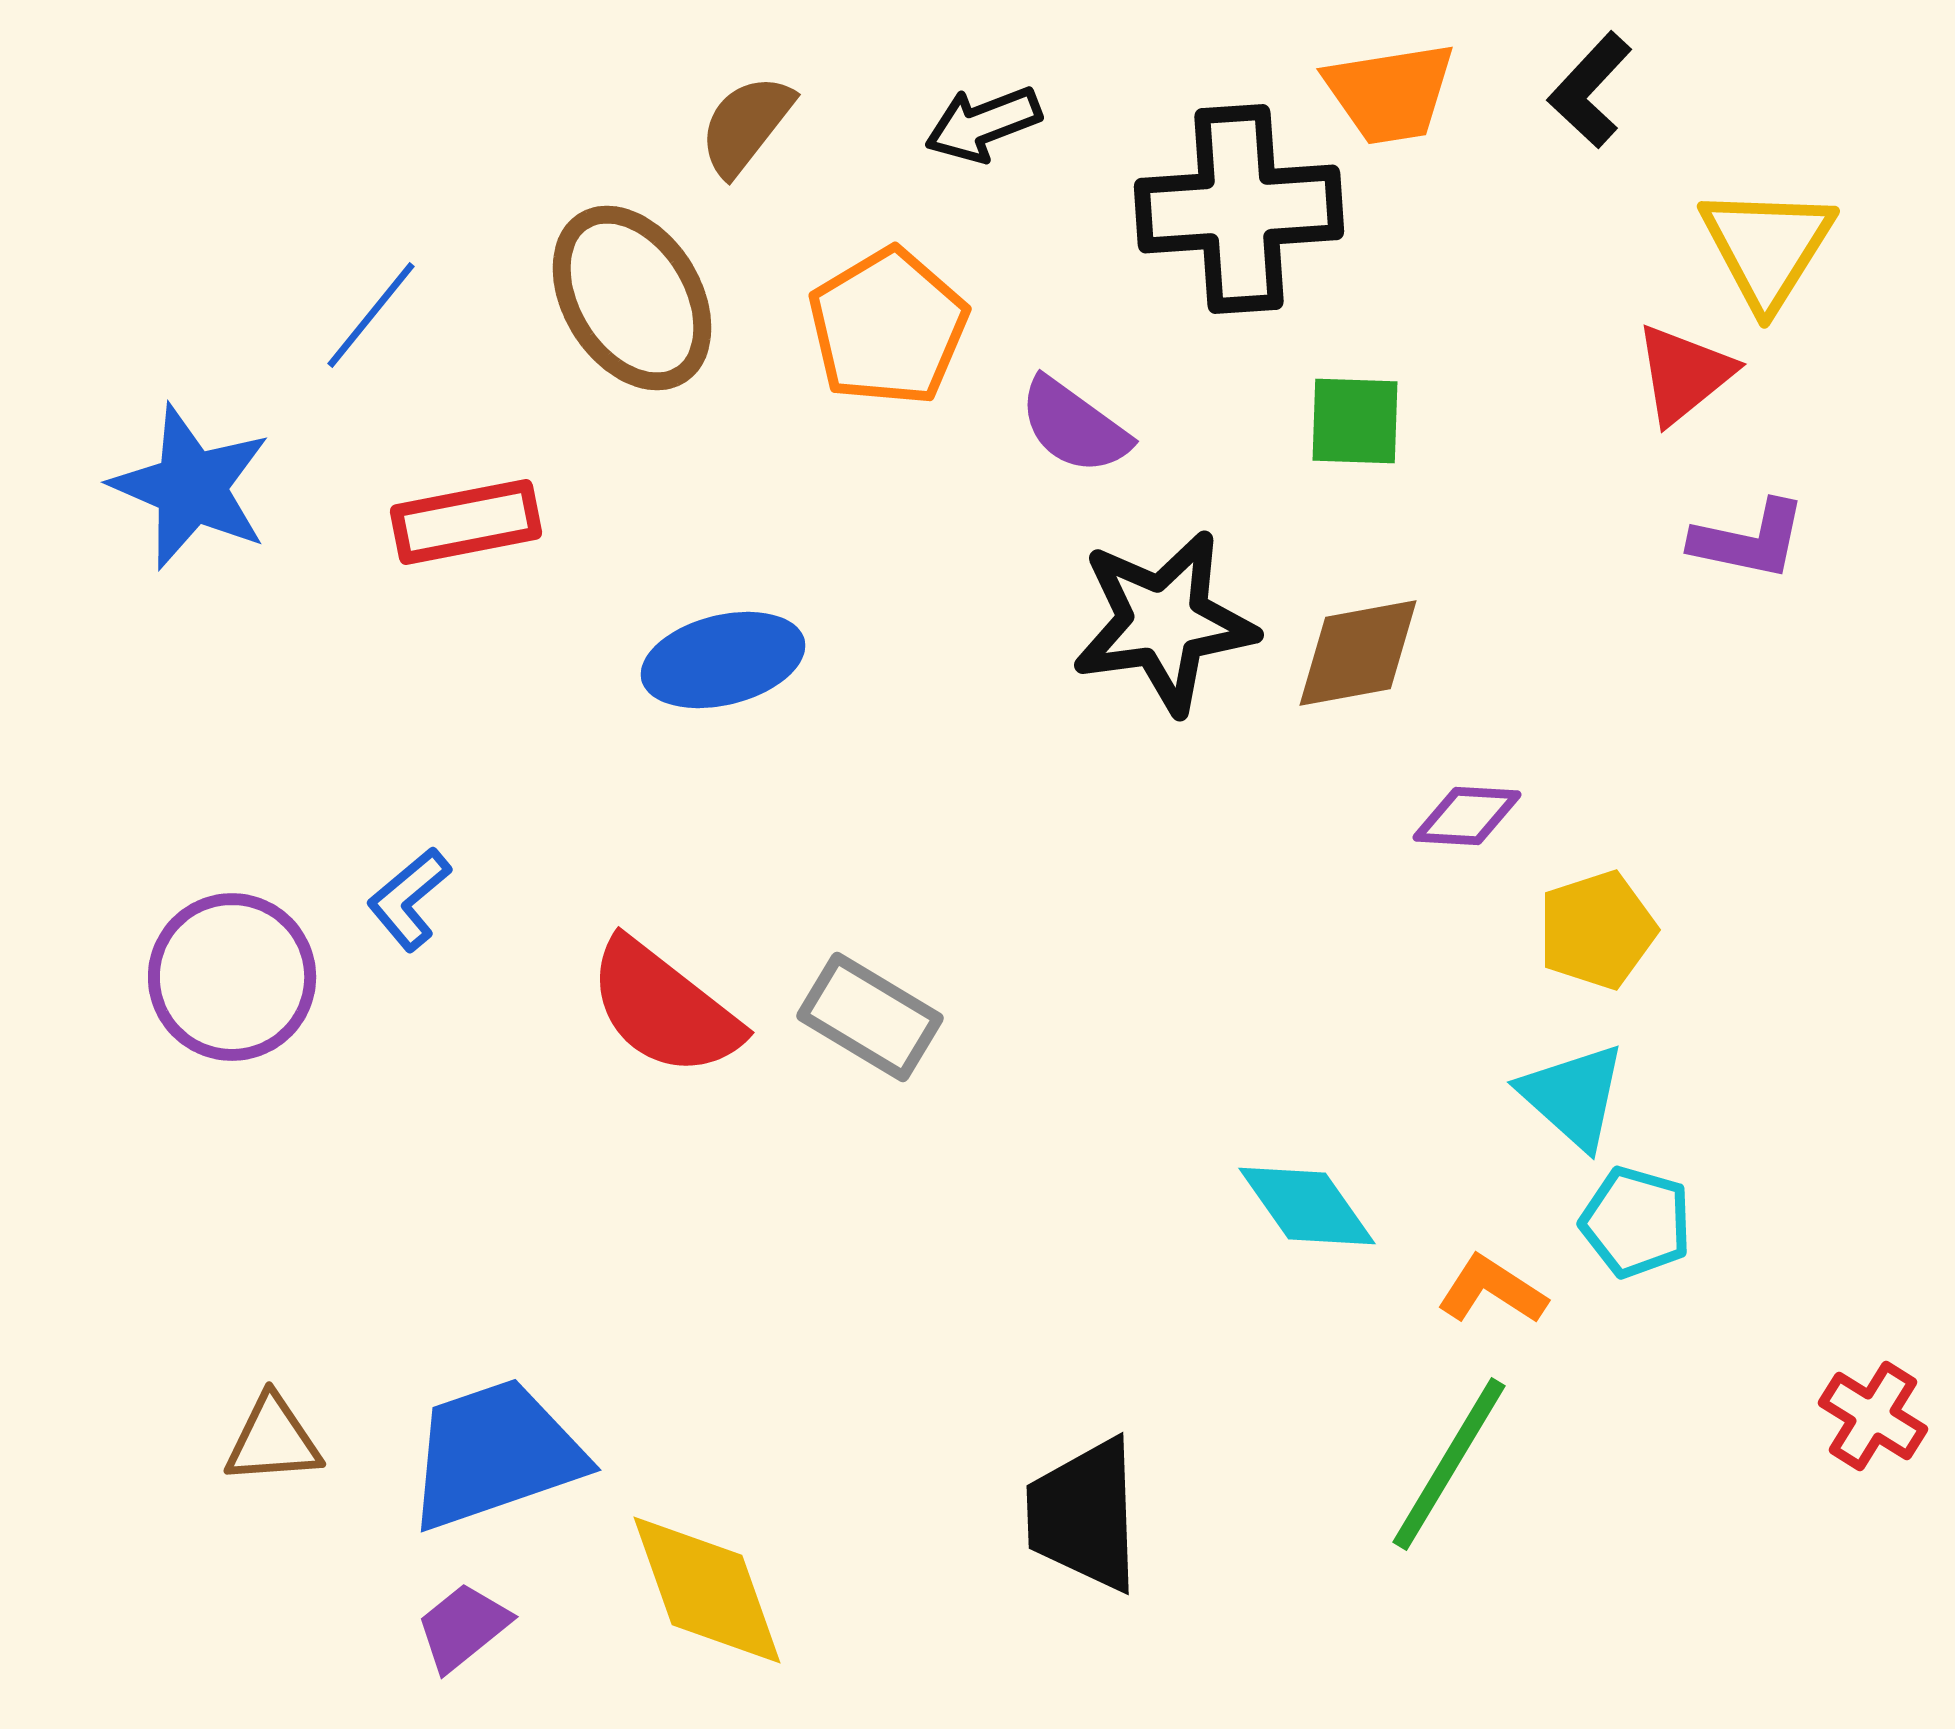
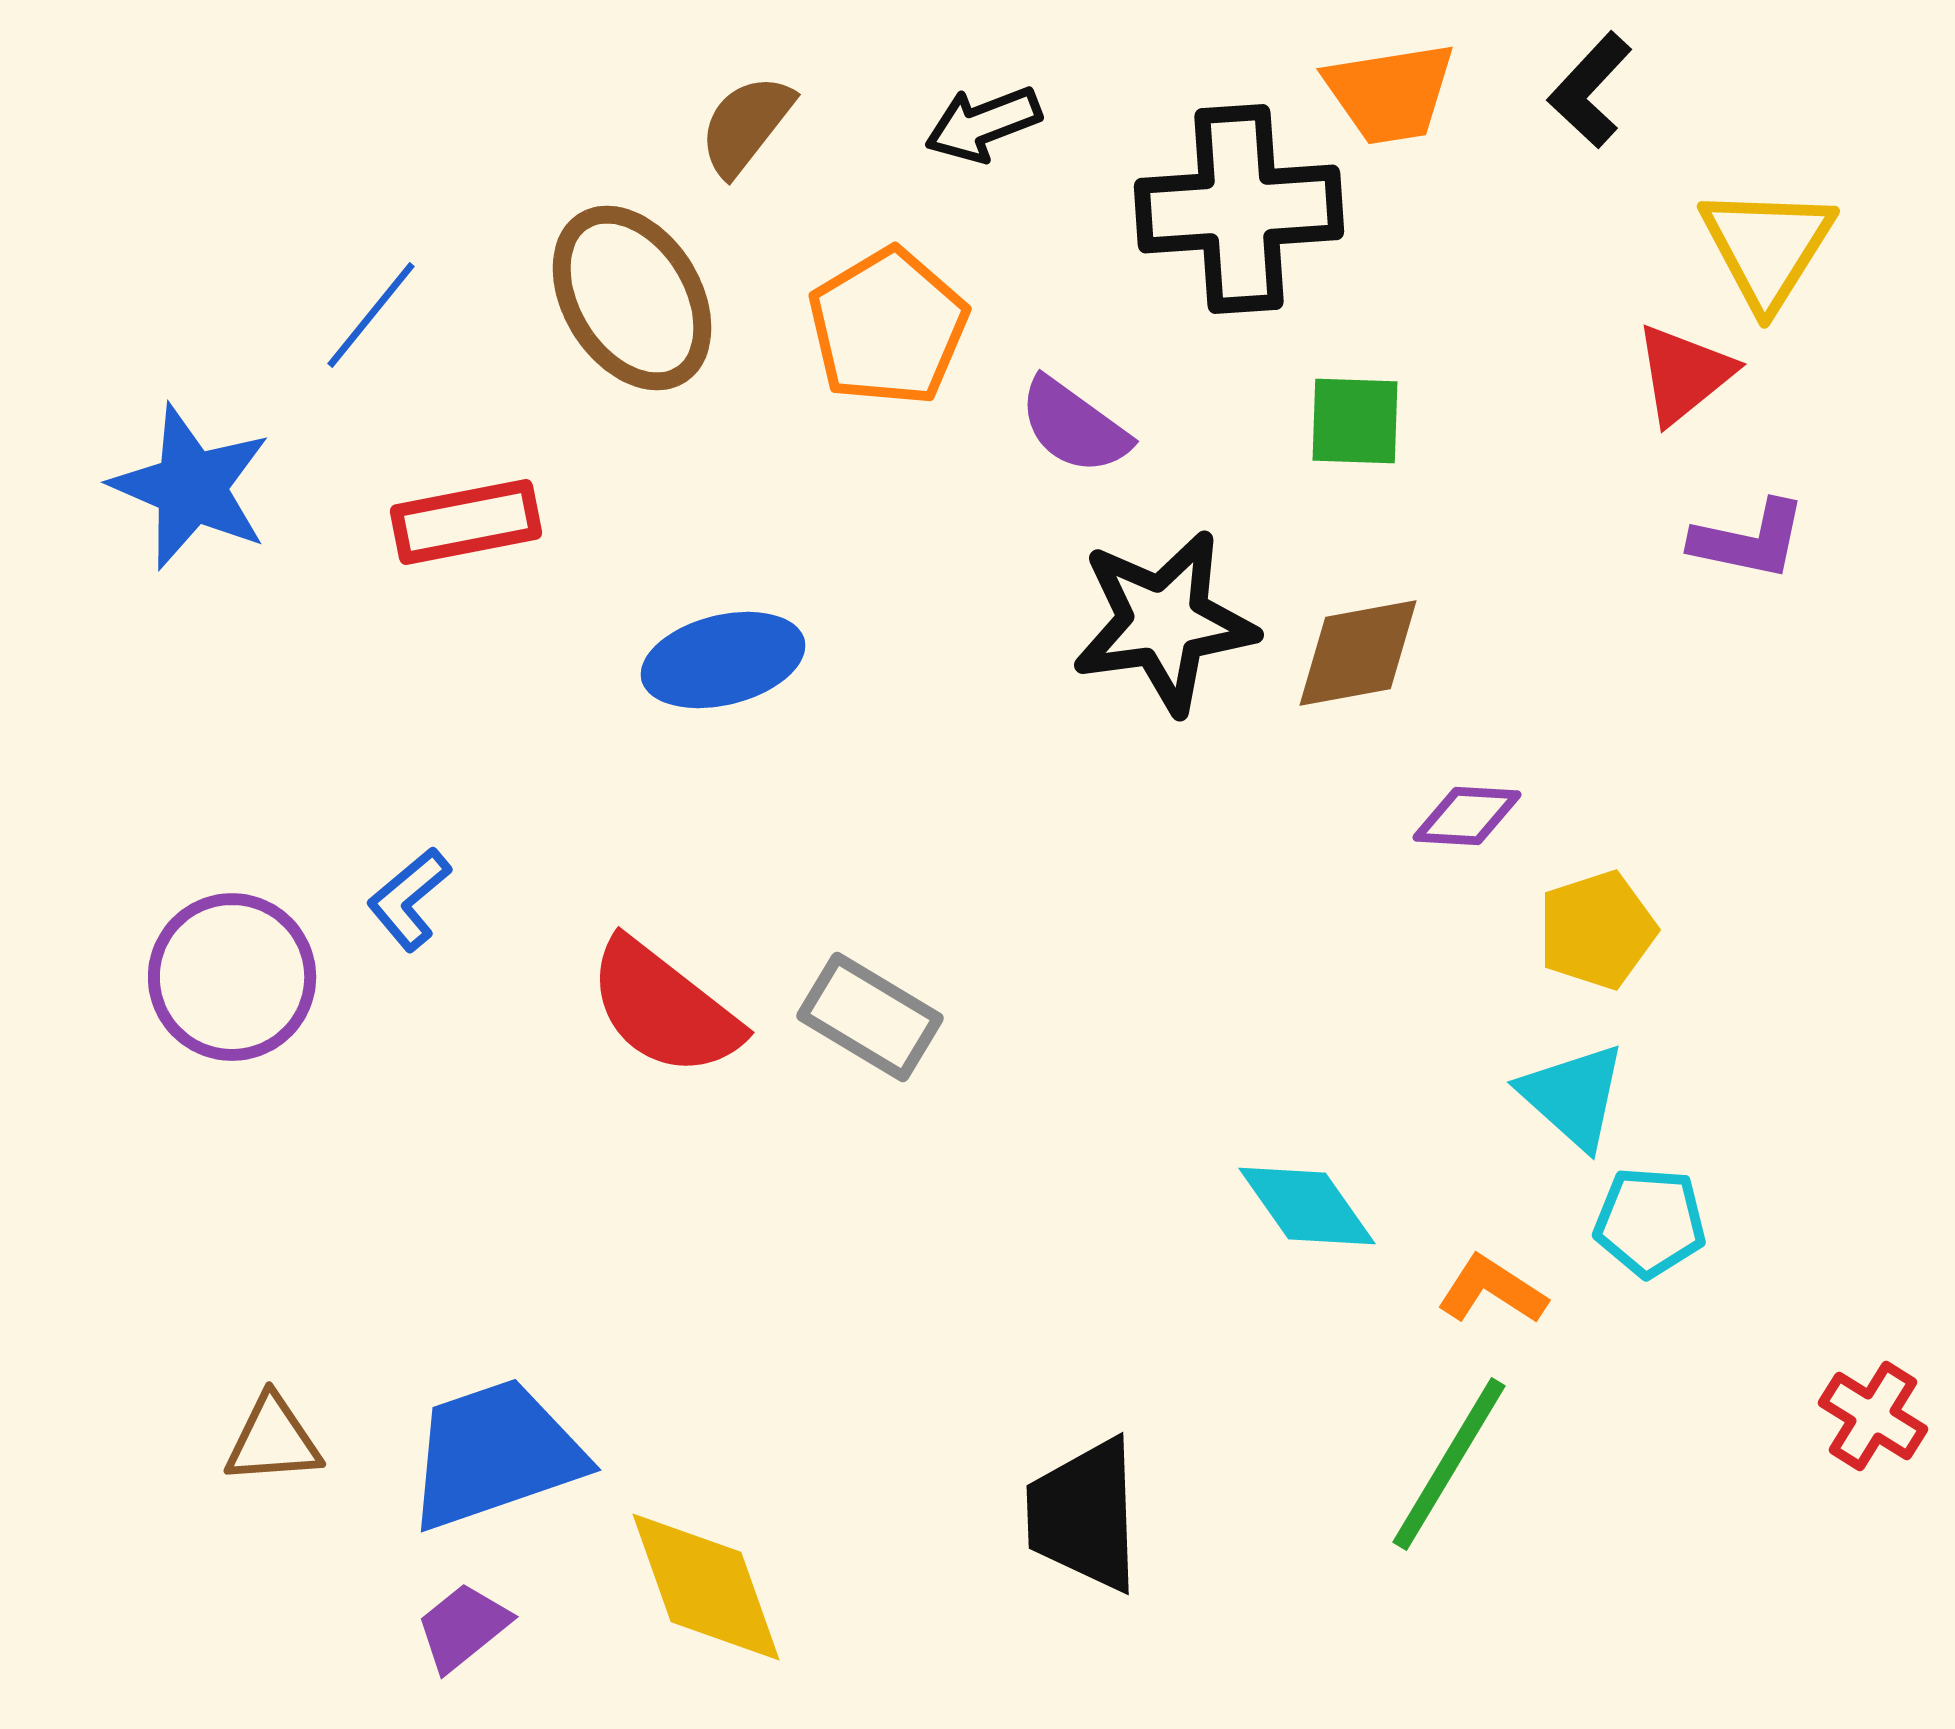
cyan pentagon: moved 14 px right; rotated 12 degrees counterclockwise
yellow diamond: moved 1 px left, 3 px up
